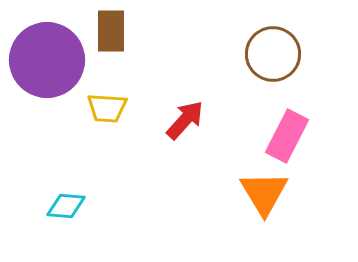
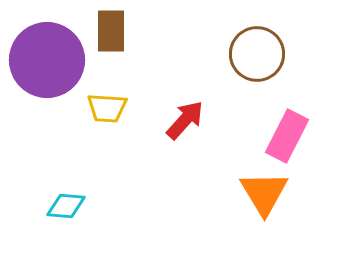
brown circle: moved 16 px left
